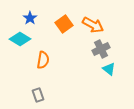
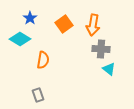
orange arrow: rotated 70 degrees clockwise
gray cross: rotated 30 degrees clockwise
